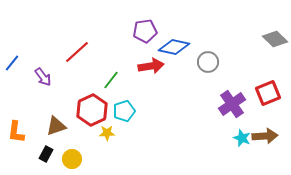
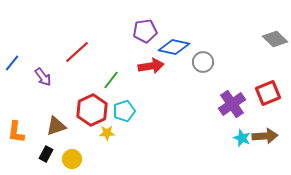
gray circle: moved 5 px left
